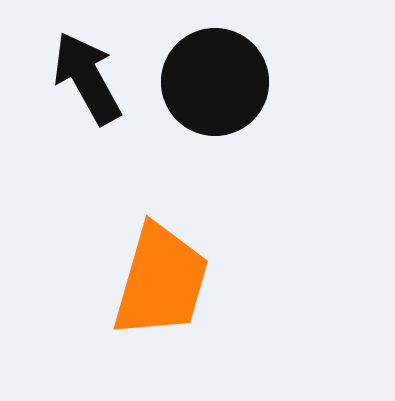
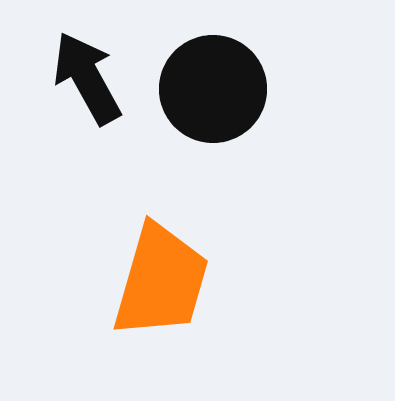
black circle: moved 2 px left, 7 px down
